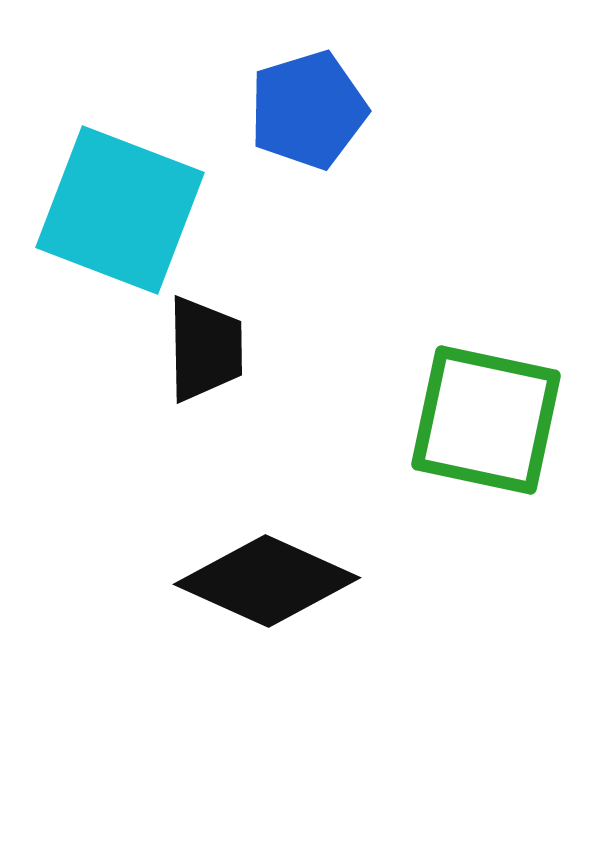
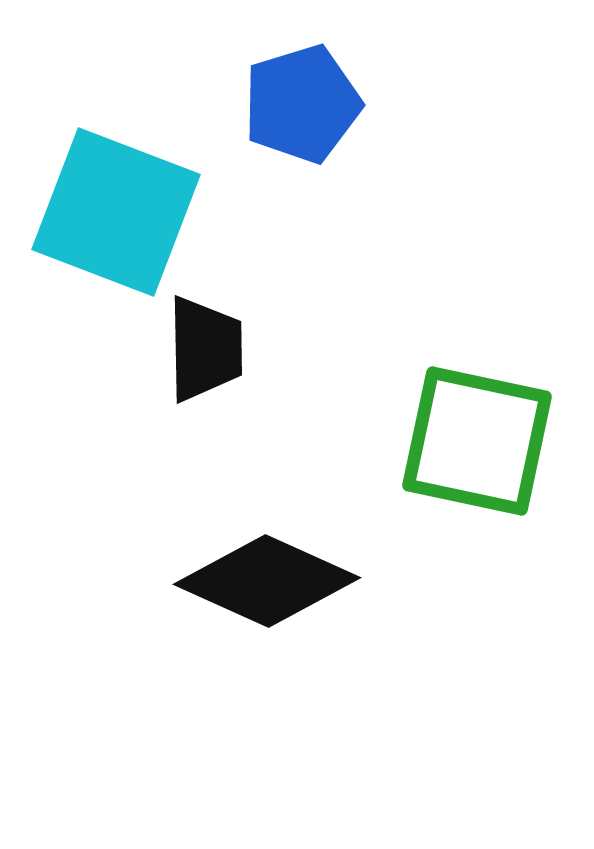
blue pentagon: moved 6 px left, 6 px up
cyan square: moved 4 px left, 2 px down
green square: moved 9 px left, 21 px down
